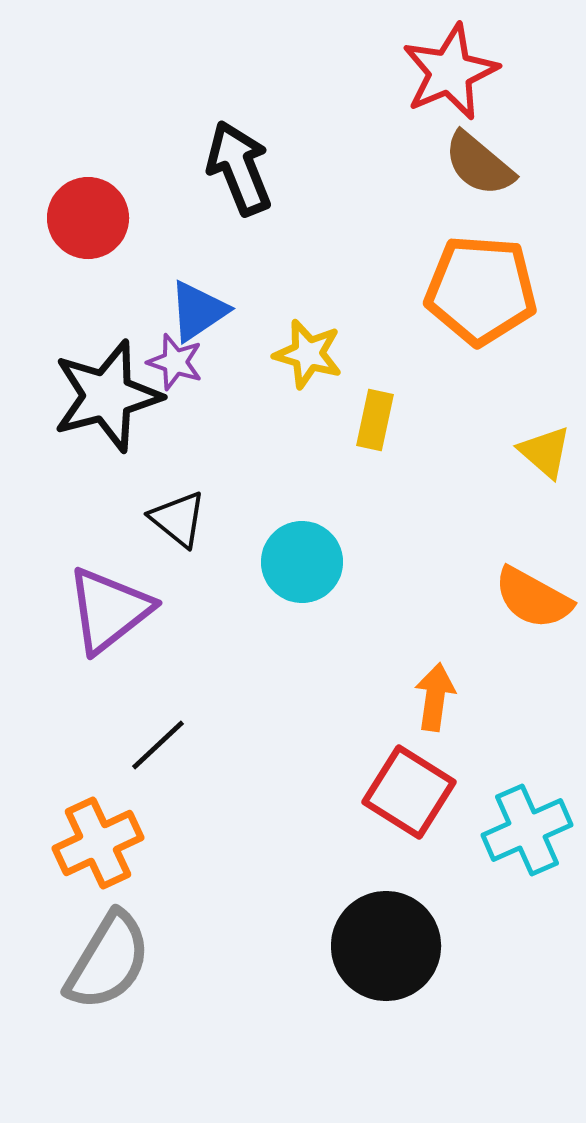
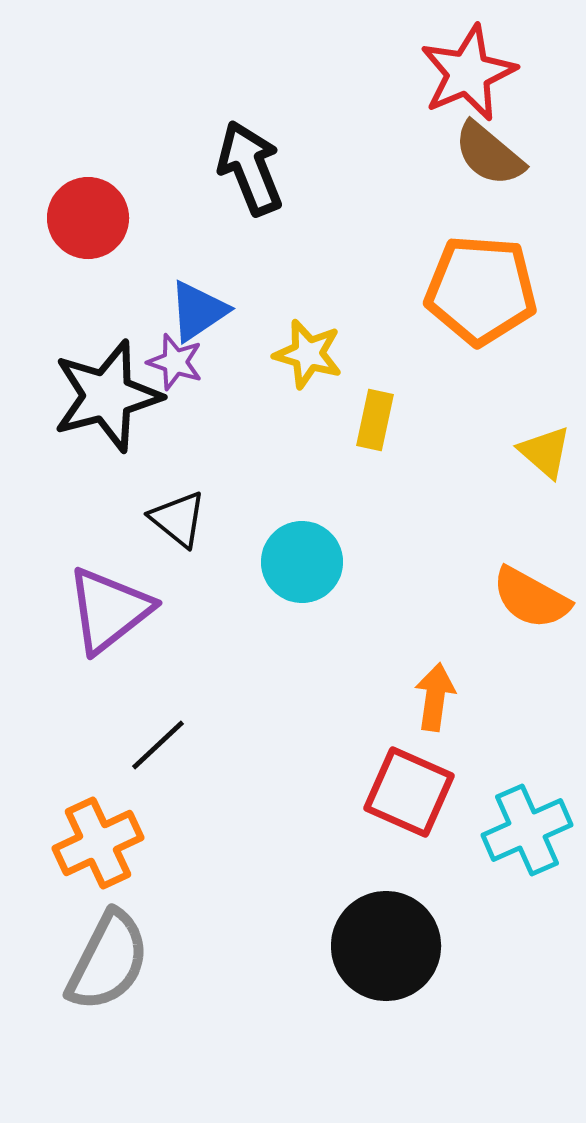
red star: moved 18 px right, 1 px down
brown semicircle: moved 10 px right, 10 px up
black arrow: moved 11 px right
orange semicircle: moved 2 px left
red square: rotated 8 degrees counterclockwise
gray semicircle: rotated 4 degrees counterclockwise
